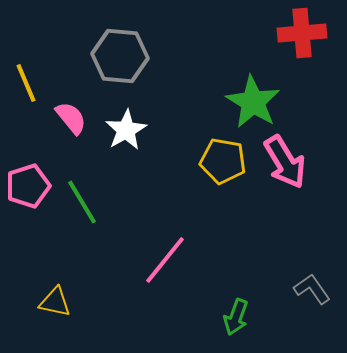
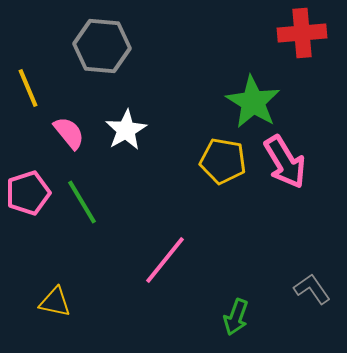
gray hexagon: moved 18 px left, 10 px up
yellow line: moved 2 px right, 5 px down
pink semicircle: moved 2 px left, 15 px down
pink pentagon: moved 7 px down
